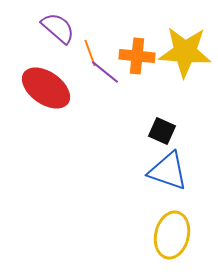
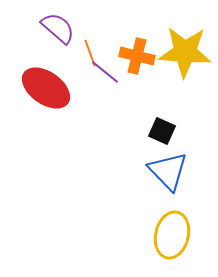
orange cross: rotated 8 degrees clockwise
blue triangle: rotated 27 degrees clockwise
